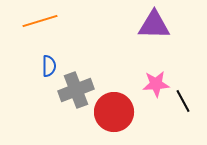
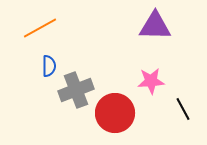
orange line: moved 7 px down; rotated 12 degrees counterclockwise
purple triangle: moved 1 px right, 1 px down
pink star: moved 5 px left, 3 px up
black line: moved 8 px down
red circle: moved 1 px right, 1 px down
